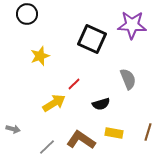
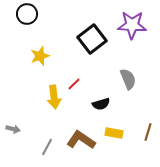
black square: rotated 28 degrees clockwise
yellow arrow: moved 6 px up; rotated 115 degrees clockwise
gray line: rotated 18 degrees counterclockwise
